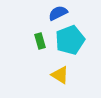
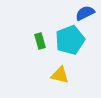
blue semicircle: moved 27 px right
yellow triangle: rotated 18 degrees counterclockwise
